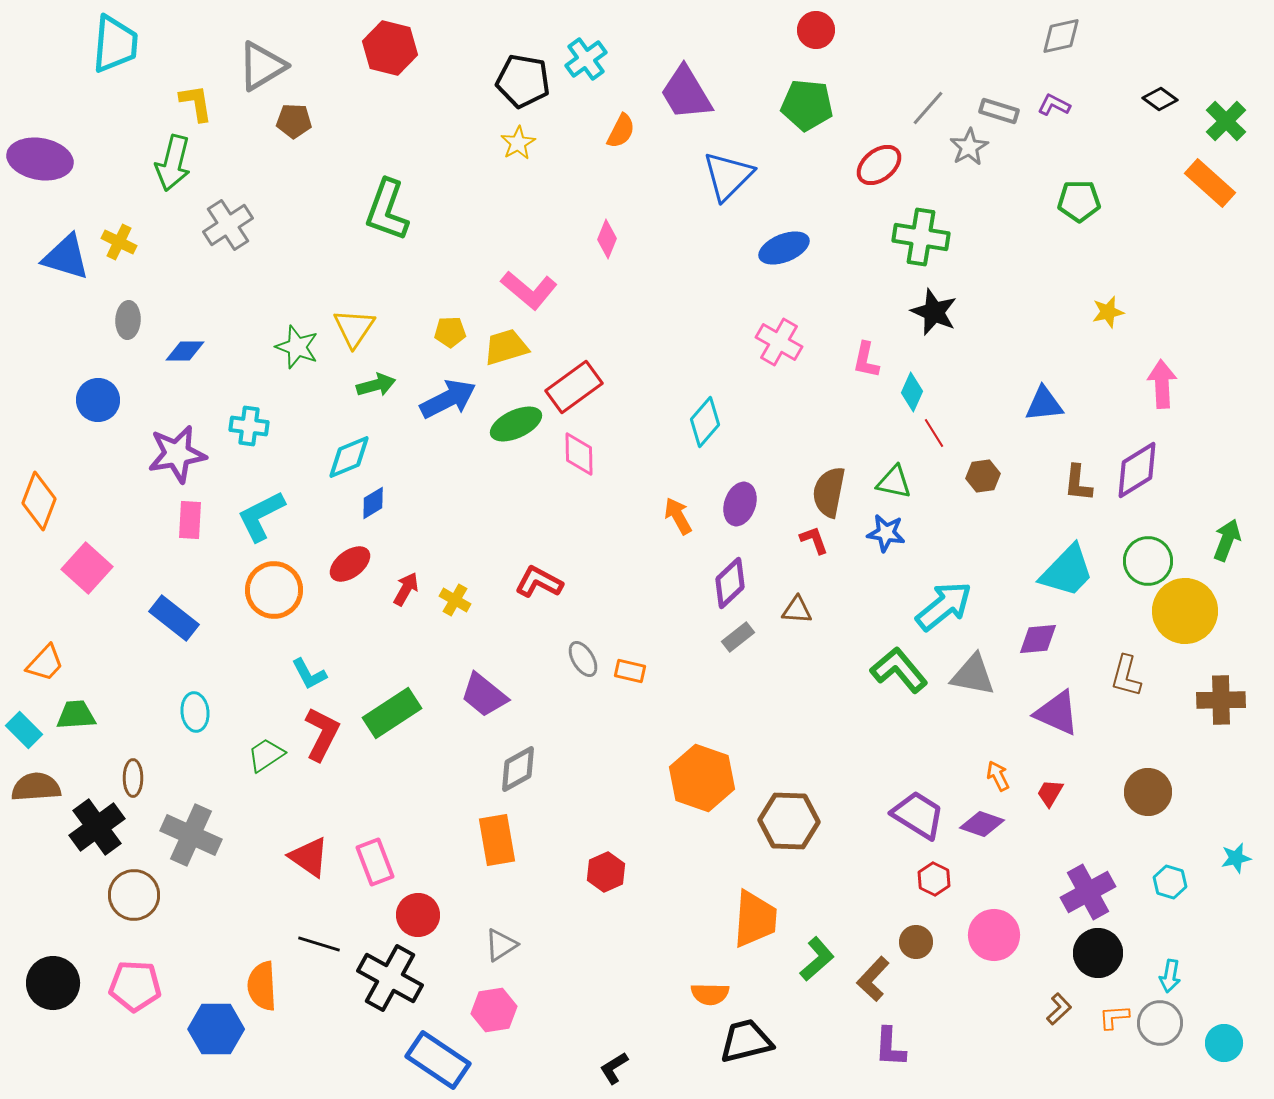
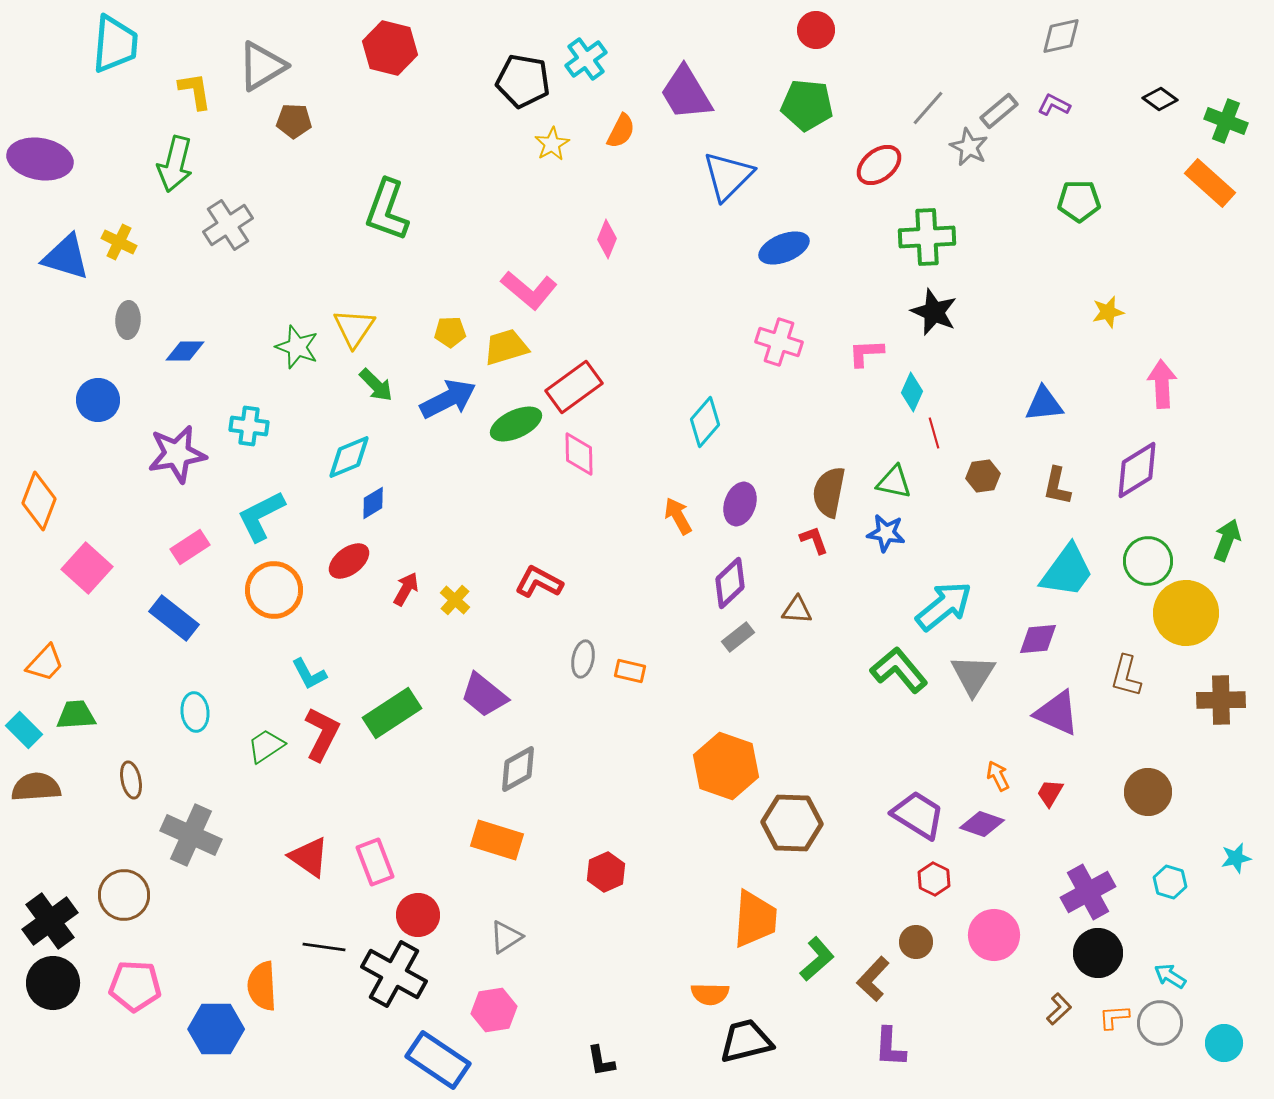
yellow L-shape at (196, 103): moved 1 px left, 12 px up
gray rectangle at (999, 111): rotated 57 degrees counterclockwise
green cross at (1226, 121): rotated 24 degrees counterclockwise
yellow star at (518, 143): moved 34 px right, 1 px down
gray star at (969, 147): rotated 15 degrees counterclockwise
green arrow at (173, 163): moved 2 px right, 1 px down
green cross at (921, 237): moved 6 px right; rotated 12 degrees counterclockwise
pink cross at (779, 342): rotated 12 degrees counterclockwise
pink L-shape at (866, 360): moved 7 px up; rotated 75 degrees clockwise
green arrow at (376, 385): rotated 60 degrees clockwise
red line at (934, 433): rotated 16 degrees clockwise
brown L-shape at (1078, 483): moved 21 px left, 3 px down; rotated 6 degrees clockwise
pink rectangle at (190, 520): moved 27 px down; rotated 54 degrees clockwise
red ellipse at (350, 564): moved 1 px left, 3 px up
cyan trapezoid at (1067, 571): rotated 8 degrees counterclockwise
yellow cross at (455, 600): rotated 12 degrees clockwise
yellow circle at (1185, 611): moved 1 px right, 2 px down
gray ellipse at (583, 659): rotated 42 degrees clockwise
gray triangle at (973, 675): rotated 51 degrees clockwise
green trapezoid at (266, 755): moved 9 px up
brown ellipse at (133, 778): moved 2 px left, 2 px down; rotated 12 degrees counterclockwise
orange hexagon at (702, 778): moved 24 px right, 12 px up
brown hexagon at (789, 821): moved 3 px right, 2 px down
black cross at (97, 827): moved 47 px left, 94 px down
orange rectangle at (497, 840): rotated 63 degrees counterclockwise
brown circle at (134, 895): moved 10 px left
black line at (319, 944): moved 5 px right, 3 px down; rotated 9 degrees counterclockwise
gray triangle at (501, 945): moved 5 px right, 8 px up
cyan arrow at (1170, 976): rotated 112 degrees clockwise
black cross at (390, 978): moved 4 px right, 4 px up
black L-shape at (614, 1068): moved 13 px left, 7 px up; rotated 68 degrees counterclockwise
